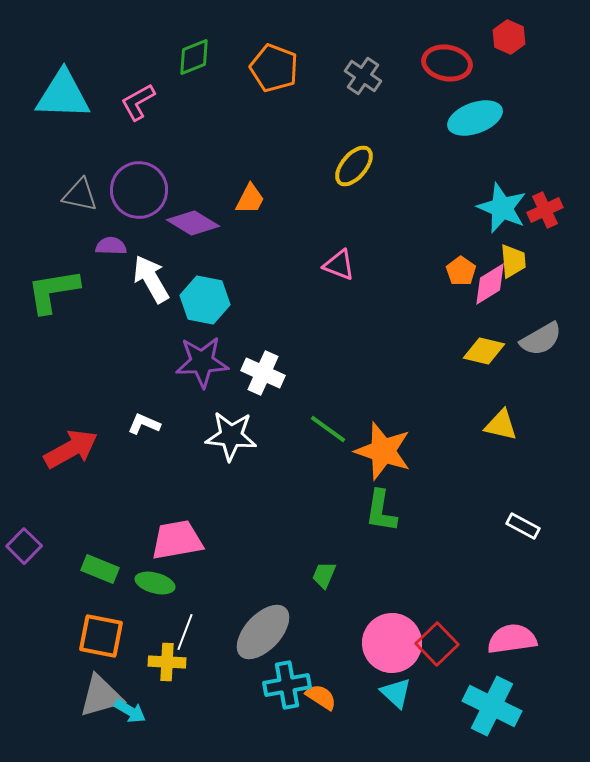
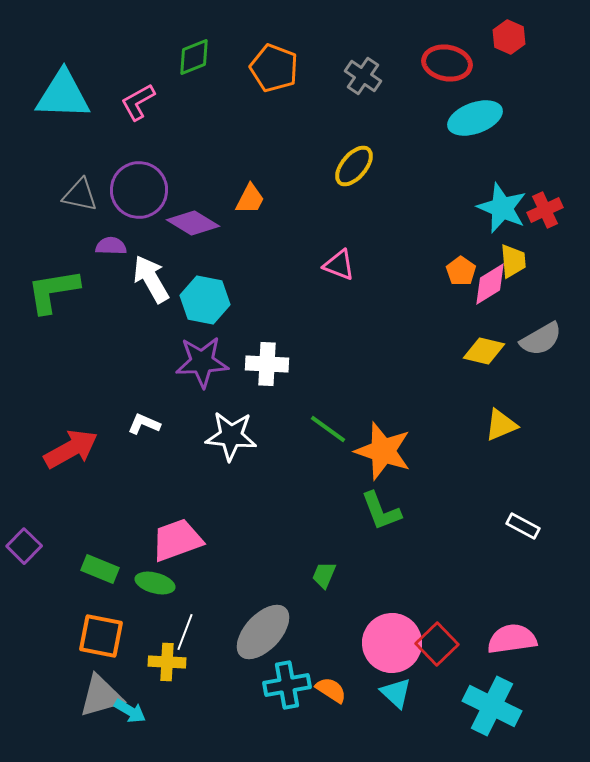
white cross at (263, 373): moved 4 px right, 9 px up; rotated 21 degrees counterclockwise
yellow triangle at (501, 425): rotated 36 degrees counterclockwise
green L-shape at (381, 511): rotated 30 degrees counterclockwise
pink trapezoid at (177, 540): rotated 10 degrees counterclockwise
orange semicircle at (321, 697): moved 10 px right, 7 px up
